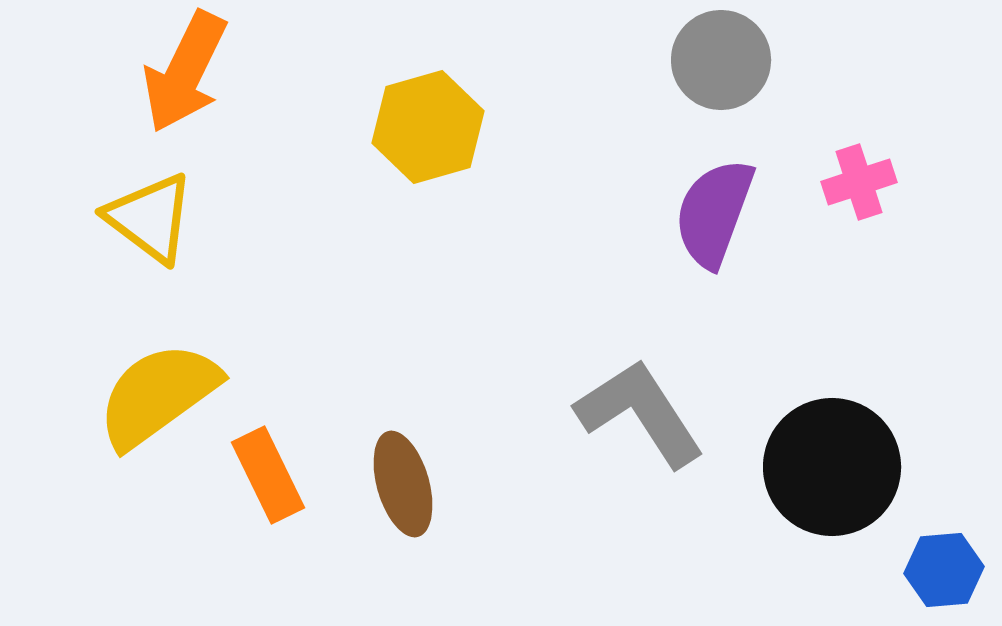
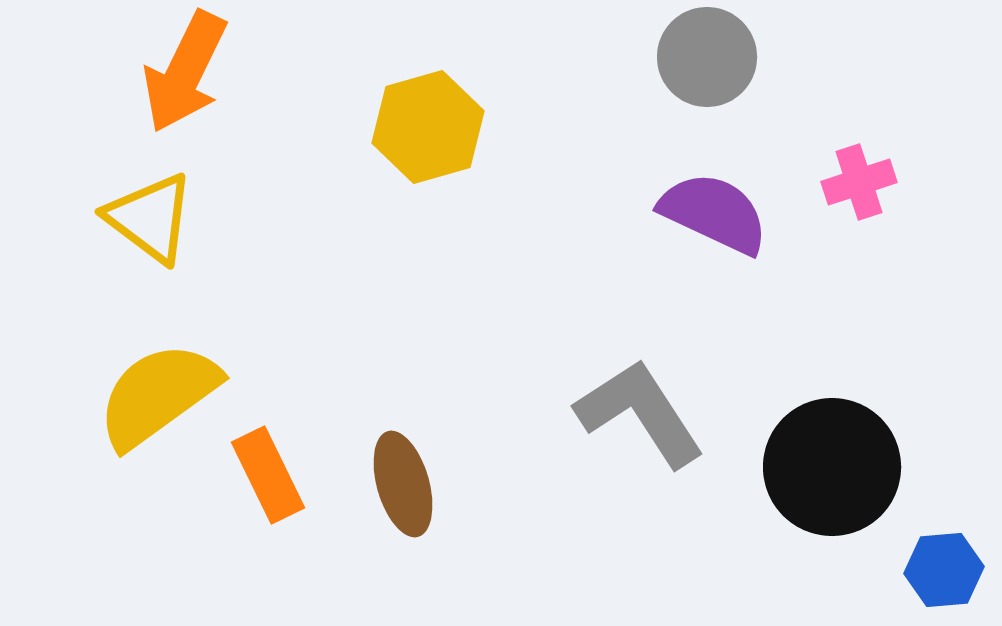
gray circle: moved 14 px left, 3 px up
purple semicircle: rotated 95 degrees clockwise
